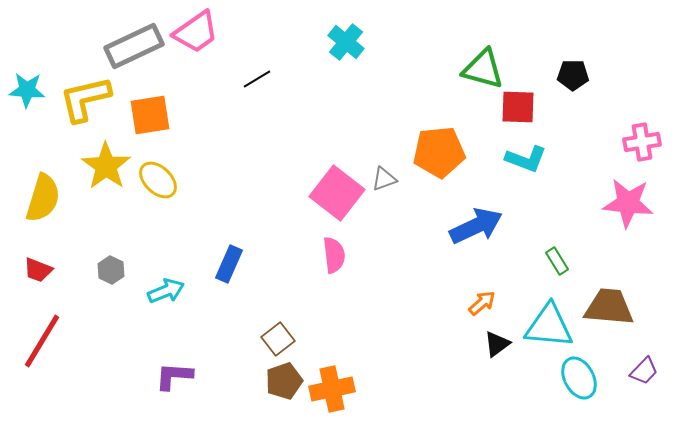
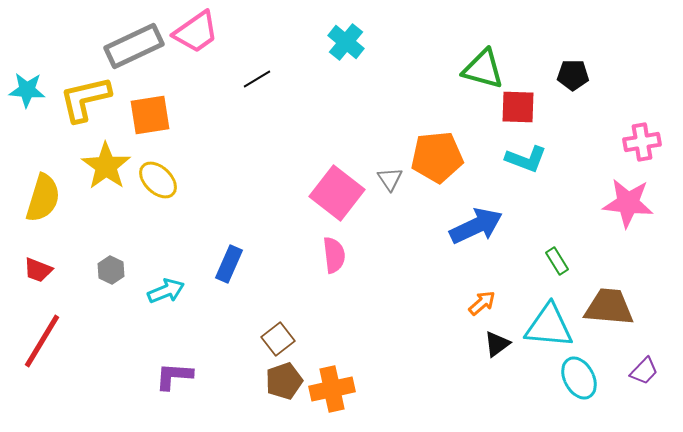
orange pentagon: moved 2 px left, 5 px down
gray triangle: moved 6 px right; rotated 44 degrees counterclockwise
